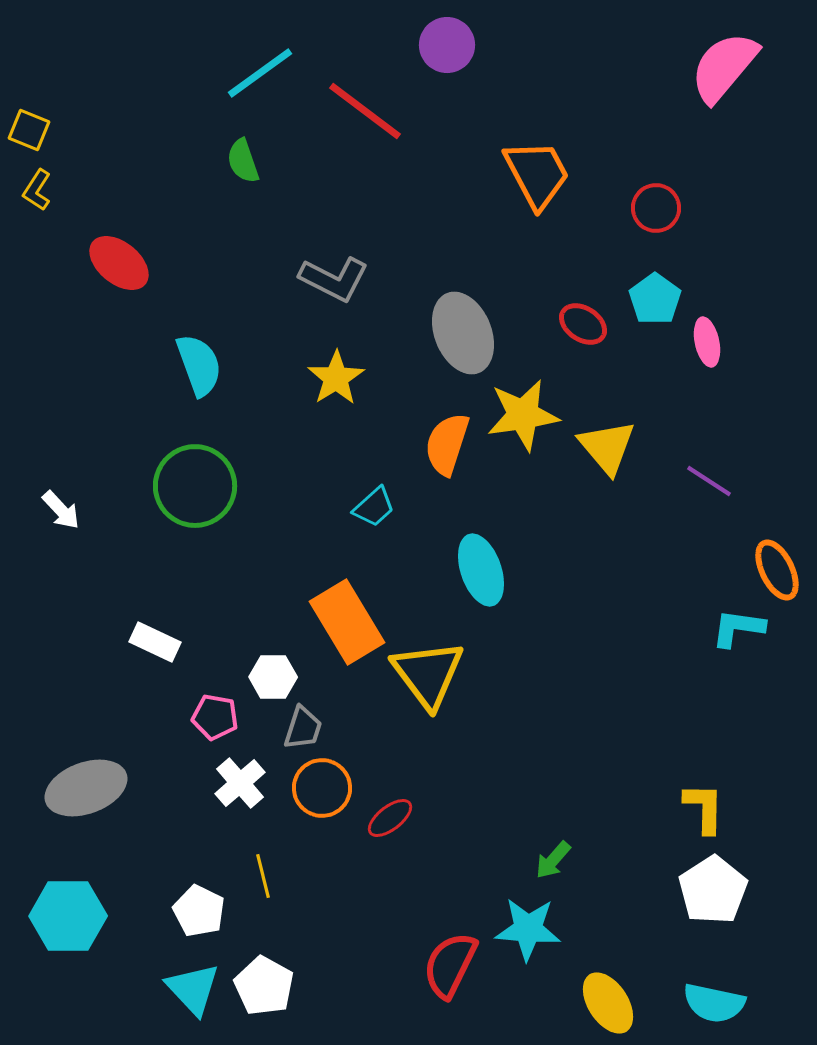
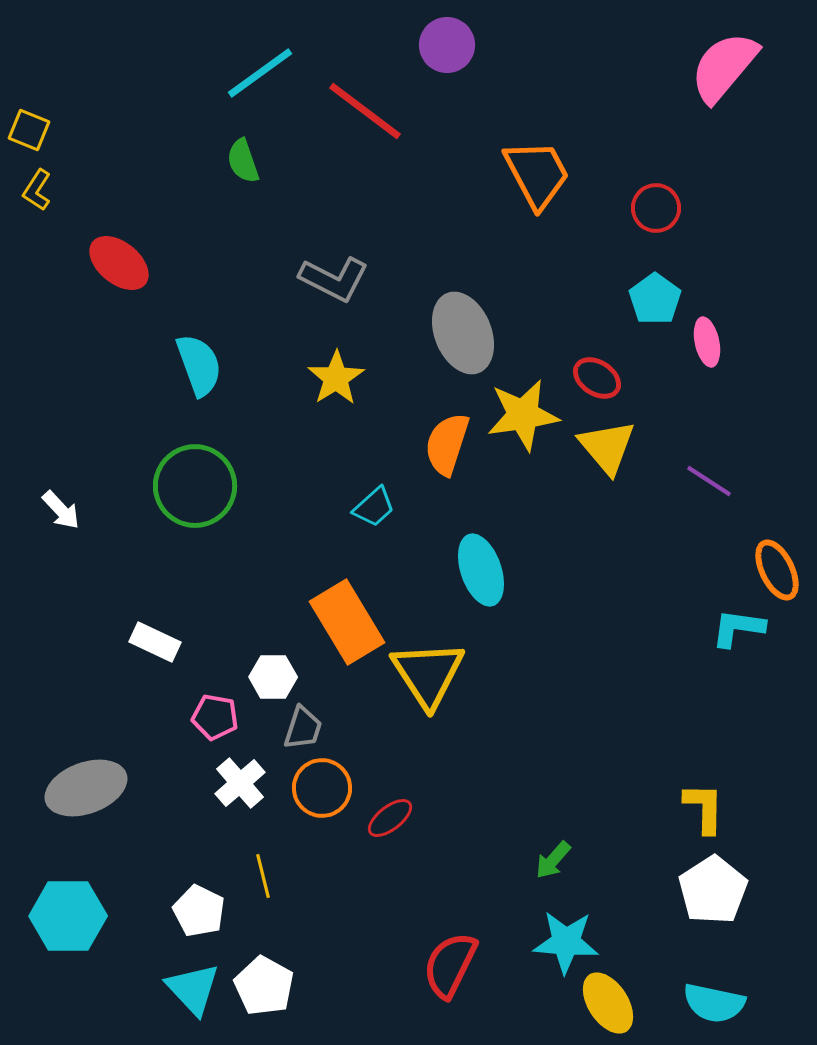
red ellipse at (583, 324): moved 14 px right, 54 px down
yellow triangle at (428, 674): rotated 4 degrees clockwise
cyan star at (528, 929): moved 38 px right, 13 px down
